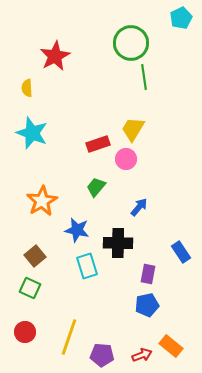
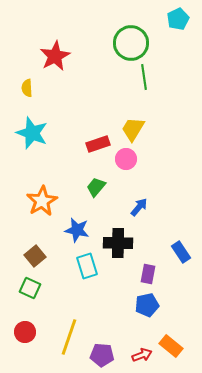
cyan pentagon: moved 3 px left, 1 px down
